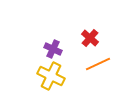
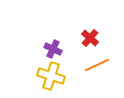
orange line: moved 1 px left, 1 px down
yellow cross: rotated 8 degrees counterclockwise
